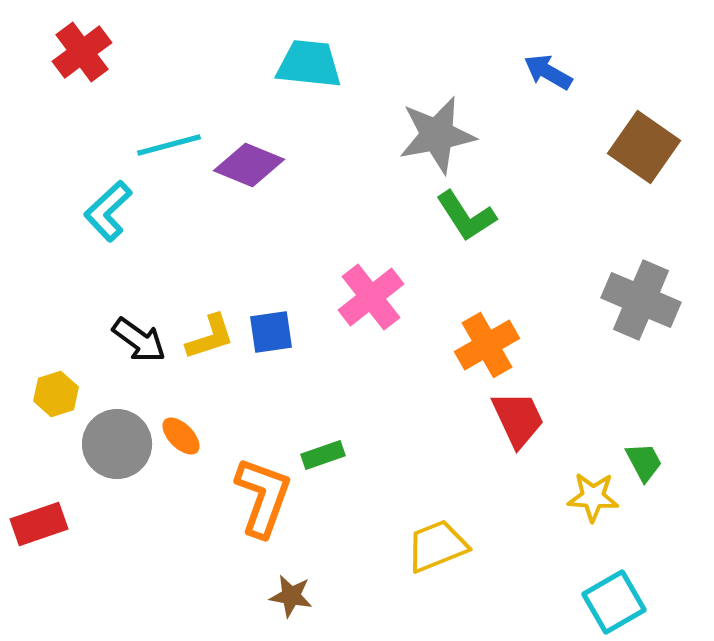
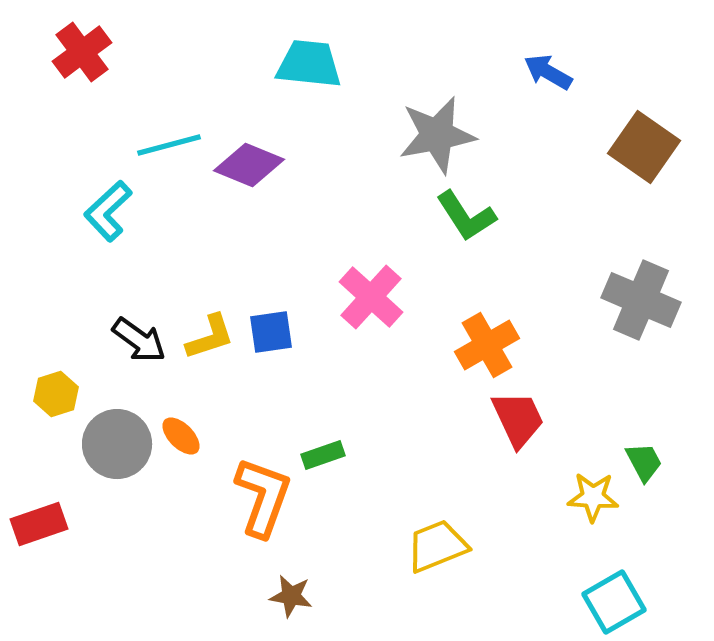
pink cross: rotated 10 degrees counterclockwise
